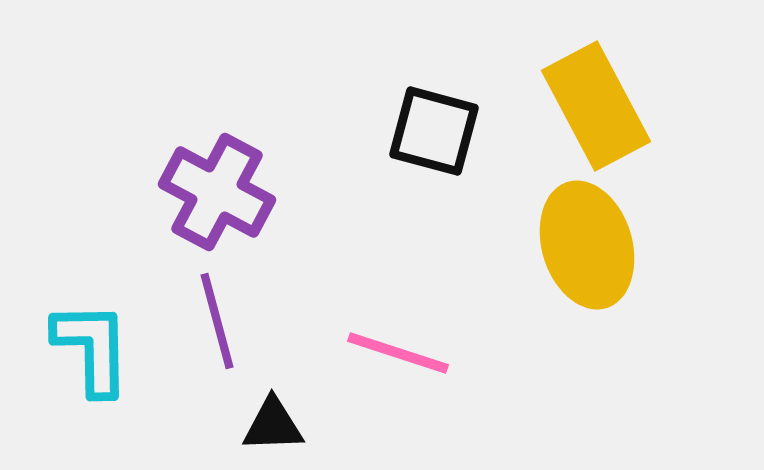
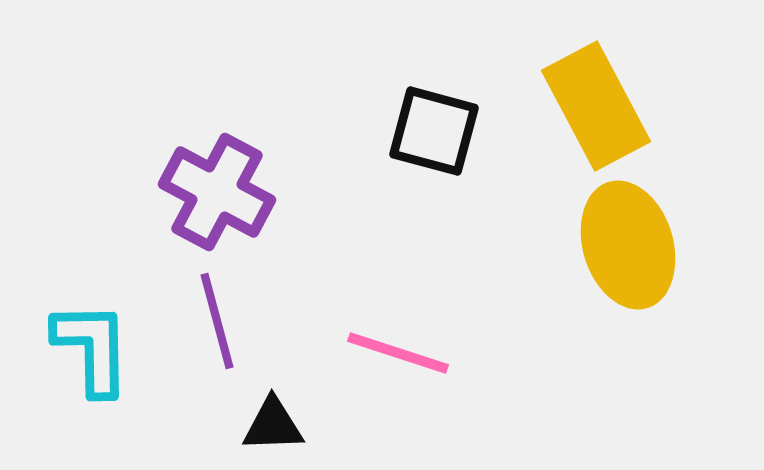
yellow ellipse: moved 41 px right
